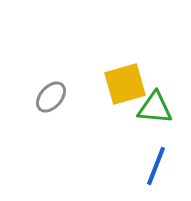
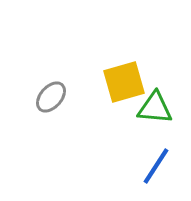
yellow square: moved 1 px left, 2 px up
blue line: rotated 12 degrees clockwise
